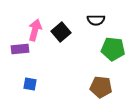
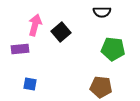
black semicircle: moved 6 px right, 8 px up
pink arrow: moved 5 px up
